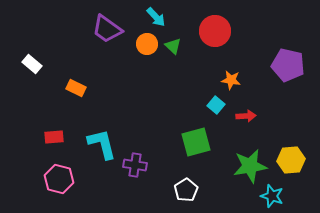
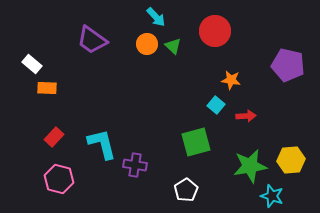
purple trapezoid: moved 15 px left, 11 px down
orange rectangle: moved 29 px left; rotated 24 degrees counterclockwise
red rectangle: rotated 42 degrees counterclockwise
